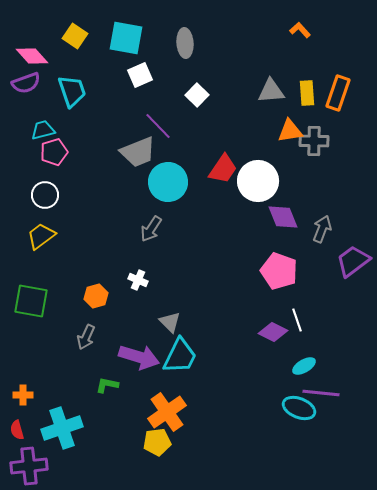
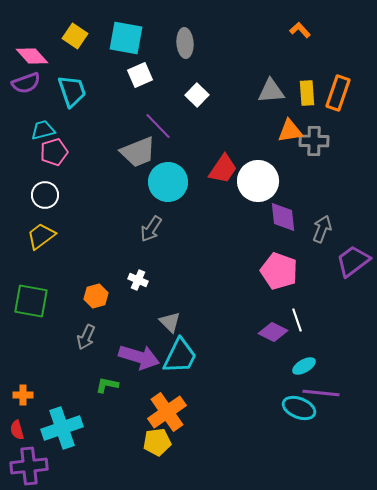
purple diamond at (283, 217): rotated 16 degrees clockwise
